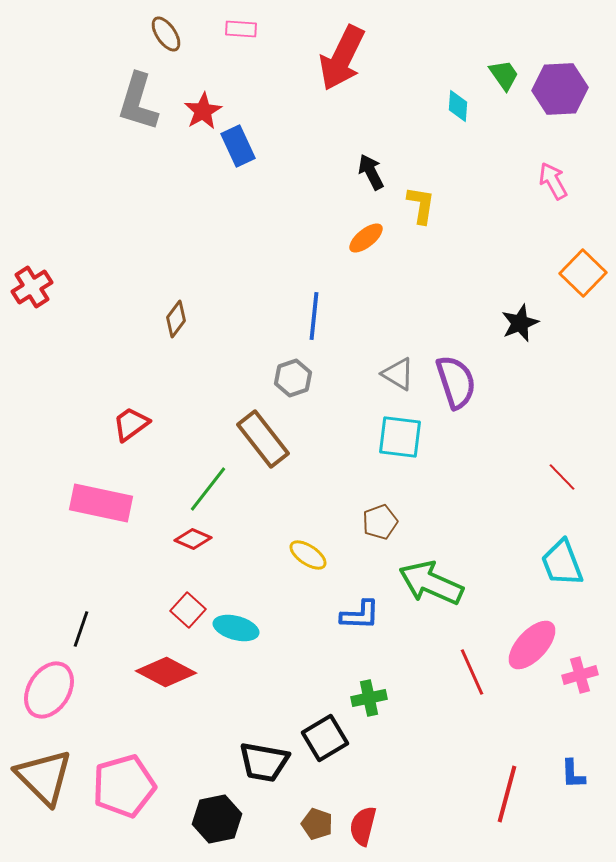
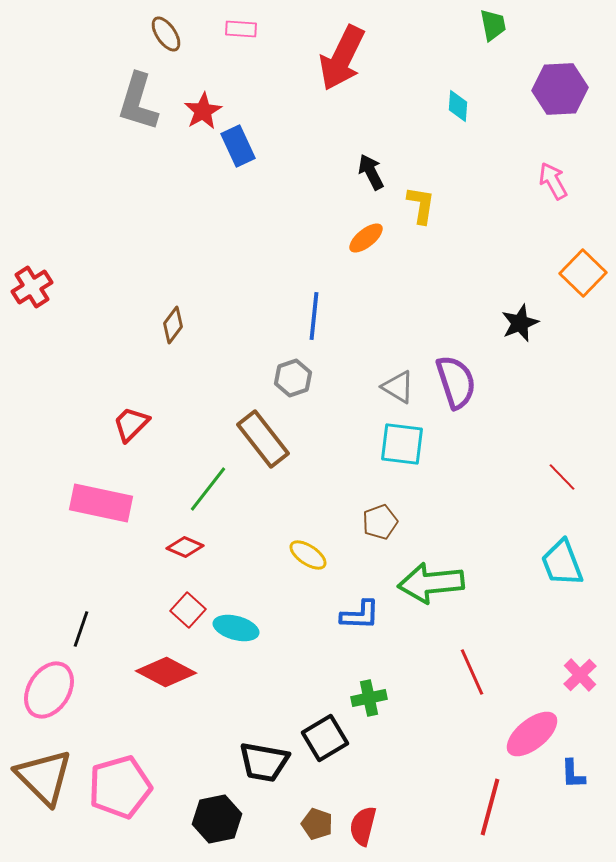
green trapezoid at (504, 75): moved 11 px left, 50 px up; rotated 24 degrees clockwise
brown diamond at (176, 319): moved 3 px left, 6 px down
gray triangle at (398, 374): moved 13 px down
red trapezoid at (131, 424): rotated 9 degrees counterclockwise
cyan square at (400, 437): moved 2 px right, 7 px down
red diamond at (193, 539): moved 8 px left, 8 px down
green arrow at (431, 583): rotated 30 degrees counterclockwise
pink ellipse at (532, 645): moved 89 px down; rotated 8 degrees clockwise
pink cross at (580, 675): rotated 28 degrees counterclockwise
pink pentagon at (124, 786): moved 4 px left, 1 px down
red line at (507, 794): moved 17 px left, 13 px down
